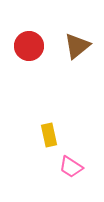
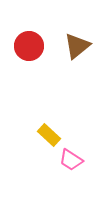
yellow rectangle: rotated 35 degrees counterclockwise
pink trapezoid: moved 7 px up
